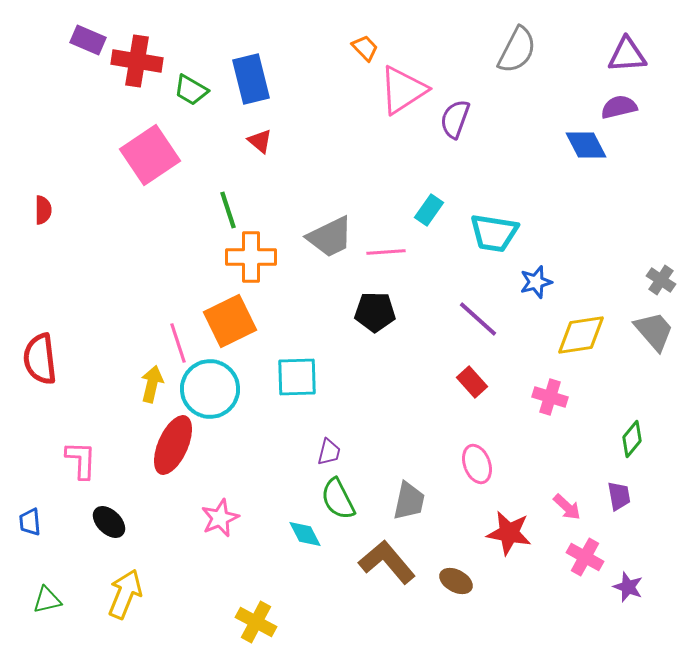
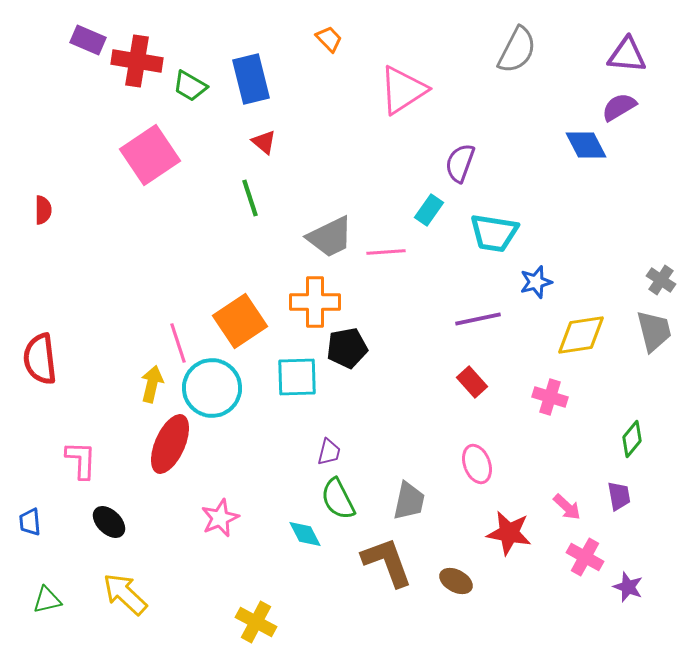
orange trapezoid at (365, 48): moved 36 px left, 9 px up
purple triangle at (627, 55): rotated 9 degrees clockwise
green trapezoid at (191, 90): moved 1 px left, 4 px up
purple semicircle at (619, 107): rotated 18 degrees counterclockwise
purple semicircle at (455, 119): moved 5 px right, 44 px down
red triangle at (260, 141): moved 4 px right, 1 px down
green line at (228, 210): moved 22 px right, 12 px up
orange cross at (251, 257): moved 64 px right, 45 px down
black pentagon at (375, 312): moved 28 px left, 36 px down; rotated 12 degrees counterclockwise
purple line at (478, 319): rotated 54 degrees counterclockwise
orange square at (230, 321): moved 10 px right; rotated 8 degrees counterclockwise
gray trapezoid at (654, 331): rotated 27 degrees clockwise
cyan circle at (210, 389): moved 2 px right, 1 px up
red ellipse at (173, 445): moved 3 px left, 1 px up
brown L-shape at (387, 562): rotated 20 degrees clockwise
yellow arrow at (125, 594): rotated 69 degrees counterclockwise
